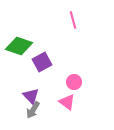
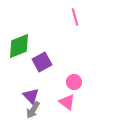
pink line: moved 2 px right, 3 px up
green diamond: rotated 40 degrees counterclockwise
